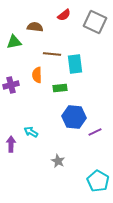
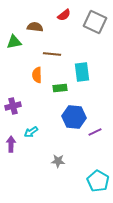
cyan rectangle: moved 7 px right, 8 px down
purple cross: moved 2 px right, 21 px down
cyan arrow: rotated 64 degrees counterclockwise
gray star: rotated 24 degrees counterclockwise
